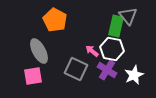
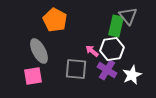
white hexagon: rotated 20 degrees counterclockwise
gray square: rotated 20 degrees counterclockwise
white star: moved 2 px left
